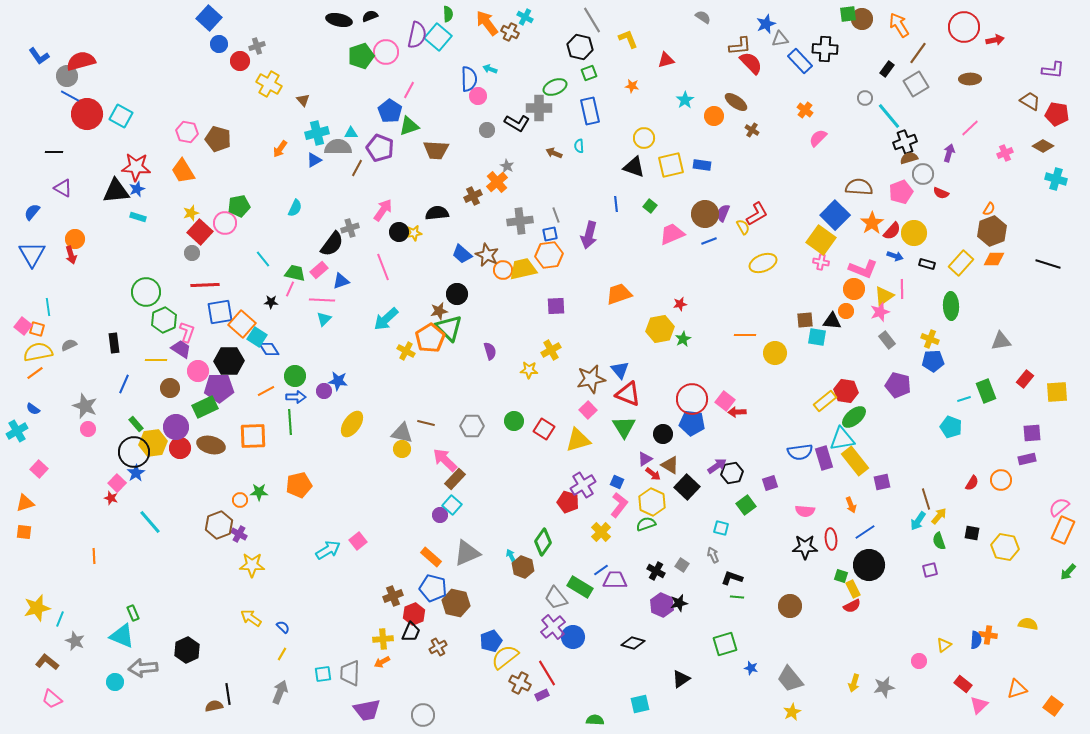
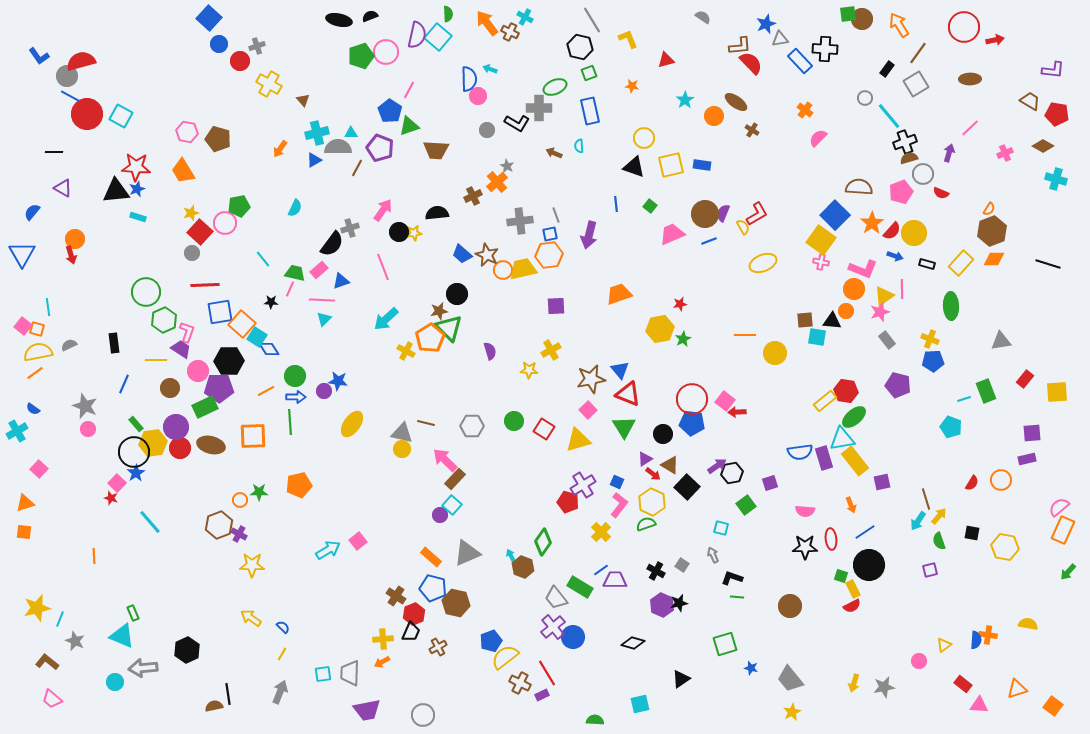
blue triangle at (32, 254): moved 10 px left
brown cross at (393, 596): moved 3 px right; rotated 36 degrees counterclockwise
pink triangle at (979, 705): rotated 48 degrees clockwise
